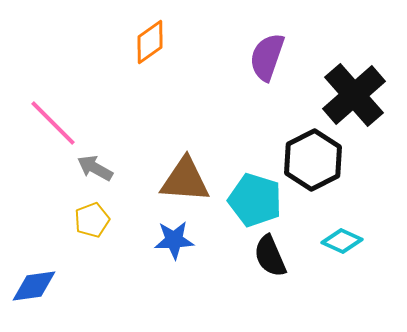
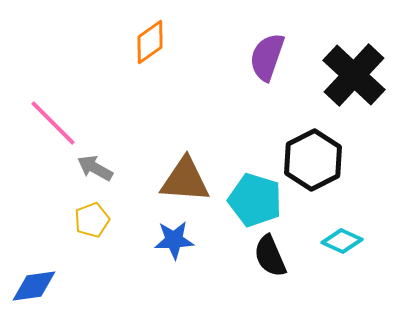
black cross: moved 20 px up; rotated 6 degrees counterclockwise
